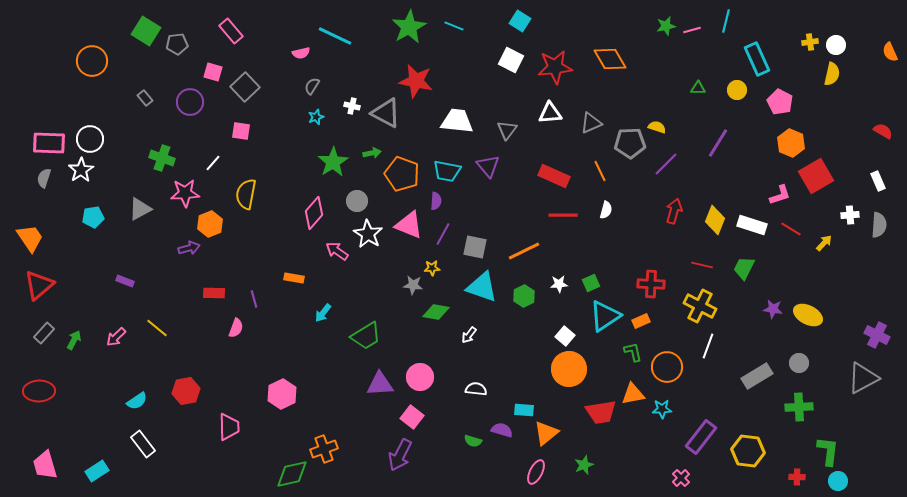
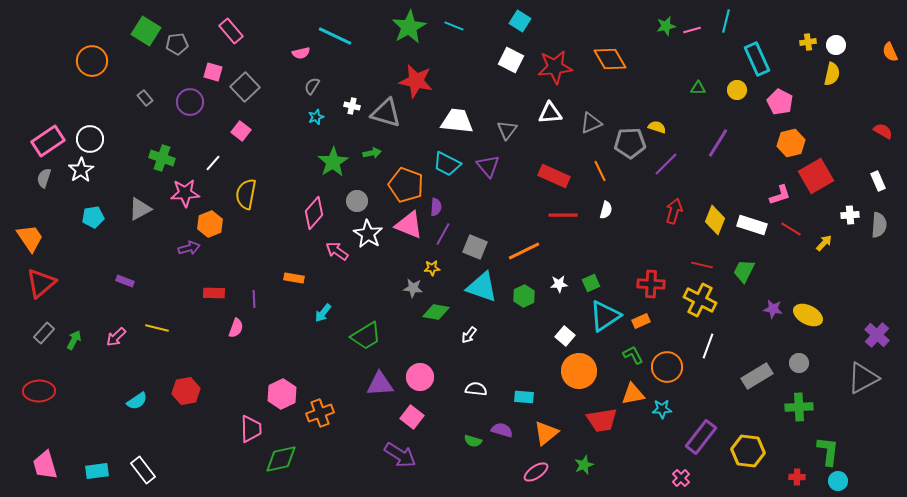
yellow cross at (810, 42): moved 2 px left
gray triangle at (386, 113): rotated 12 degrees counterclockwise
pink square at (241, 131): rotated 30 degrees clockwise
pink rectangle at (49, 143): moved 1 px left, 2 px up; rotated 36 degrees counterclockwise
orange hexagon at (791, 143): rotated 24 degrees clockwise
cyan trapezoid at (447, 171): moved 7 px up; rotated 16 degrees clockwise
orange pentagon at (402, 174): moved 4 px right, 11 px down
purple semicircle at (436, 201): moved 6 px down
gray square at (475, 247): rotated 10 degrees clockwise
green trapezoid at (744, 268): moved 3 px down
red triangle at (39, 285): moved 2 px right, 2 px up
gray star at (413, 285): moved 3 px down
purple line at (254, 299): rotated 12 degrees clockwise
yellow cross at (700, 306): moved 6 px up
yellow line at (157, 328): rotated 25 degrees counterclockwise
purple cross at (877, 335): rotated 15 degrees clockwise
green L-shape at (633, 352): moved 3 px down; rotated 15 degrees counterclockwise
orange circle at (569, 369): moved 10 px right, 2 px down
cyan rectangle at (524, 410): moved 13 px up
red trapezoid at (601, 412): moved 1 px right, 8 px down
pink trapezoid at (229, 427): moved 22 px right, 2 px down
white rectangle at (143, 444): moved 26 px down
orange cross at (324, 449): moved 4 px left, 36 px up
purple arrow at (400, 455): rotated 84 degrees counterclockwise
cyan rectangle at (97, 471): rotated 25 degrees clockwise
pink ellipse at (536, 472): rotated 30 degrees clockwise
green diamond at (292, 474): moved 11 px left, 15 px up
